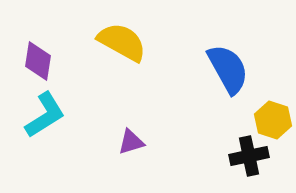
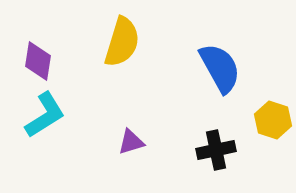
yellow semicircle: rotated 78 degrees clockwise
blue semicircle: moved 8 px left, 1 px up
black cross: moved 33 px left, 6 px up
